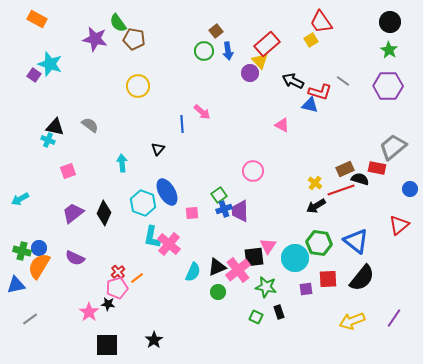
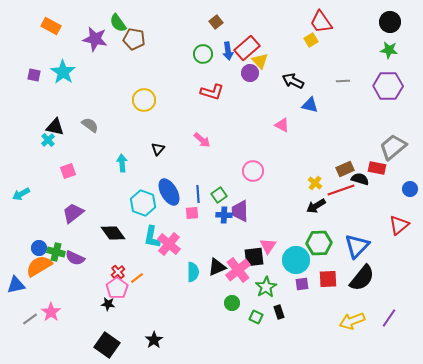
orange rectangle at (37, 19): moved 14 px right, 7 px down
brown square at (216, 31): moved 9 px up
red rectangle at (267, 44): moved 20 px left, 4 px down
green star at (389, 50): rotated 24 degrees counterclockwise
green circle at (204, 51): moved 1 px left, 3 px down
cyan star at (50, 64): moved 13 px right, 8 px down; rotated 15 degrees clockwise
purple square at (34, 75): rotated 24 degrees counterclockwise
gray line at (343, 81): rotated 40 degrees counterclockwise
yellow circle at (138, 86): moved 6 px right, 14 px down
red L-shape at (320, 92): moved 108 px left
pink arrow at (202, 112): moved 28 px down
blue line at (182, 124): moved 16 px right, 70 px down
cyan cross at (48, 140): rotated 24 degrees clockwise
blue ellipse at (167, 192): moved 2 px right
cyan arrow at (20, 199): moved 1 px right, 5 px up
blue cross at (224, 209): moved 6 px down; rotated 21 degrees clockwise
black diamond at (104, 213): moved 9 px right, 20 px down; rotated 60 degrees counterclockwise
blue triangle at (356, 241): moved 1 px right, 5 px down; rotated 36 degrees clockwise
green hexagon at (319, 243): rotated 10 degrees counterclockwise
green cross at (22, 251): moved 34 px right, 1 px down
cyan circle at (295, 258): moved 1 px right, 2 px down
orange semicircle at (39, 266): rotated 28 degrees clockwise
cyan semicircle at (193, 272): rotated 24 degrees counterclockwise
green star at (266, 287): rotated 30 degrees clockwise
pink pentagon at (117, 288): rotated 20 degrees counterclockwise
purple square at (306, 289): moved 4 px left, 5 px up
green circle at (218, 292): moved 14 px right, 11 px down
pink star at (89, 312): moved 38 px left
purple line at (394, 318): moved 5 px left
black square at (107, 345): rotated 35 degrees clockwise
